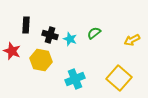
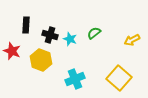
yellow hexagon: rotated 10 degrees clockwise
